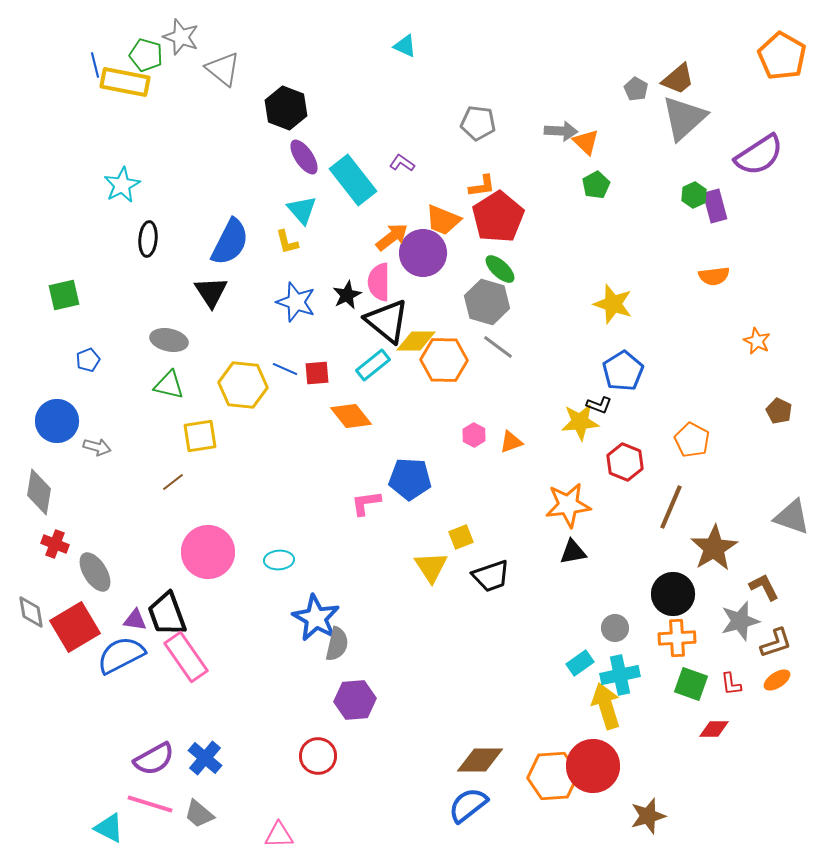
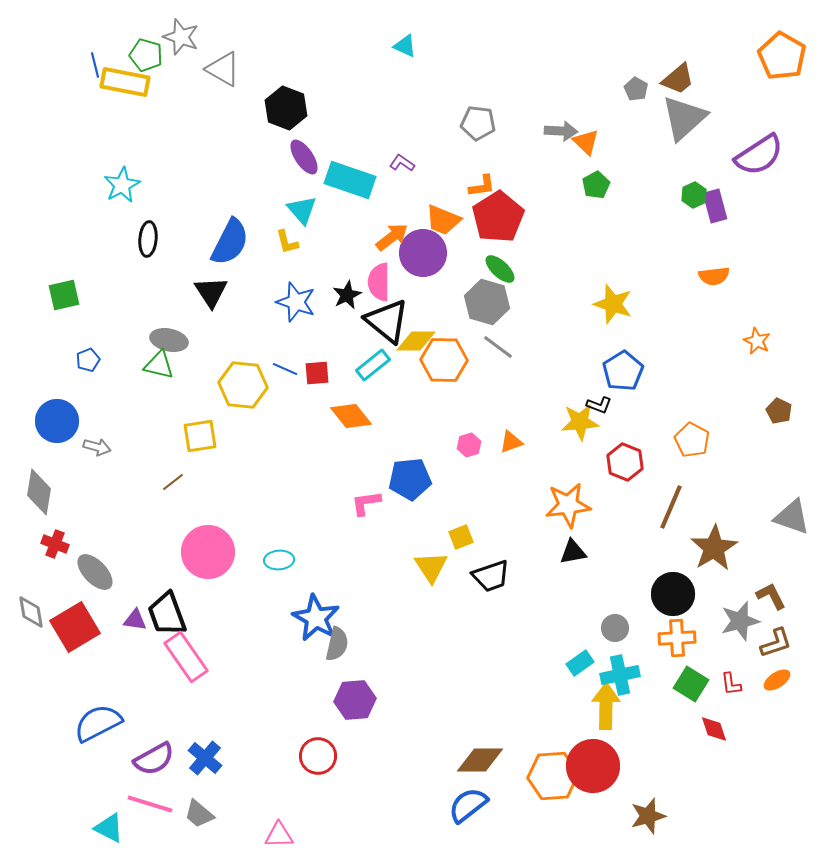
gray triangle at (223, 69): rotated 9 degrees counterclockwise
cyan rectangle at (353, 180): moved 3 px left; rotated 33 degrees counterclockwise
green triangle at (169, 385): moved 10 px left, 20 px up
pink hexagon at (474, 435): moved 5 px left, 10 px down; rotated 15 degrees clockwise
blue pentagon at (410, 479): rotated 9 degrees counterclockwise
gray ellipse at (95, 572): rotated 12 degrees counterclockwise
brown L-shape at (764, 587): moved 7 px right, 9 px down
blue semicircle at (121, 655): moved 23 px left, 68 px down
green square at (691, 684): rotated 12 degrees clockwise
yellow arrow at (606, 706): rotated 18 degrees clockwise
red diamond at (714, 729): rotated 72 degrees clockwise
